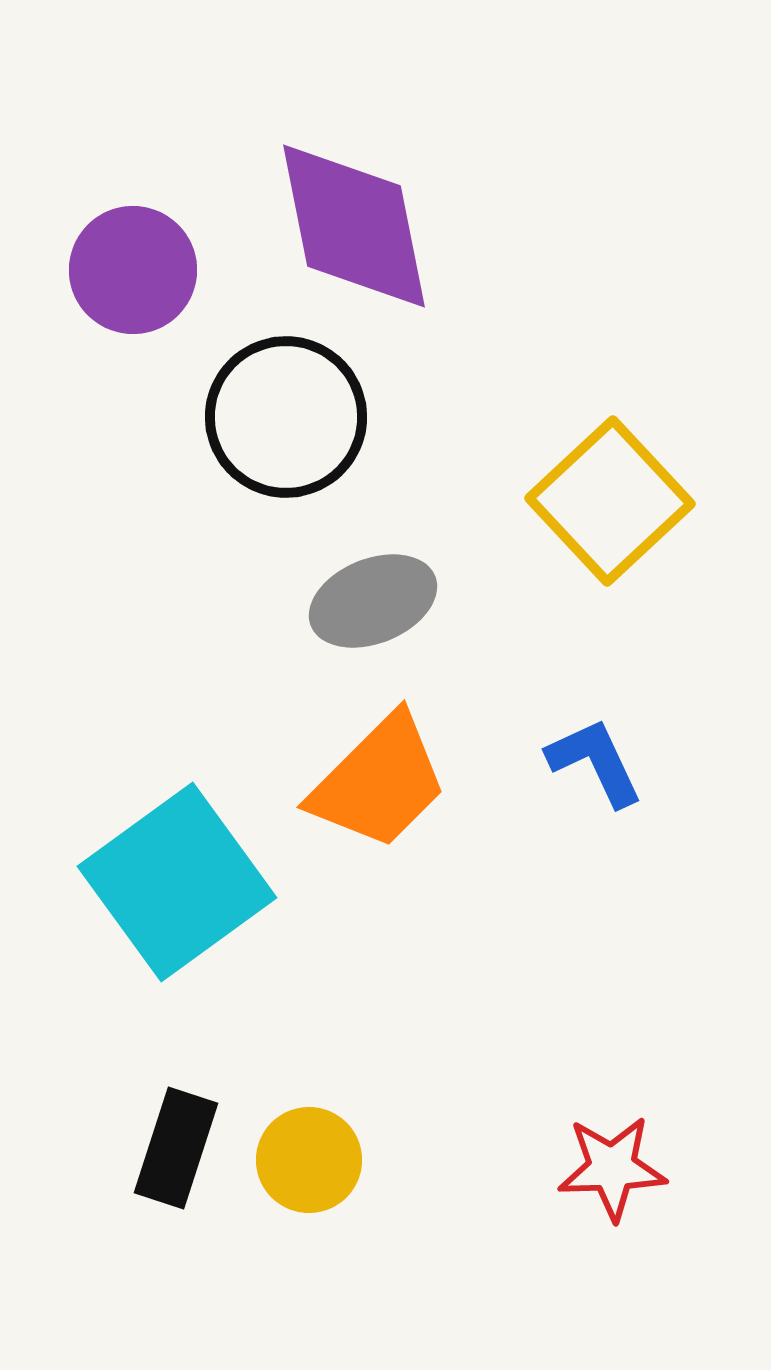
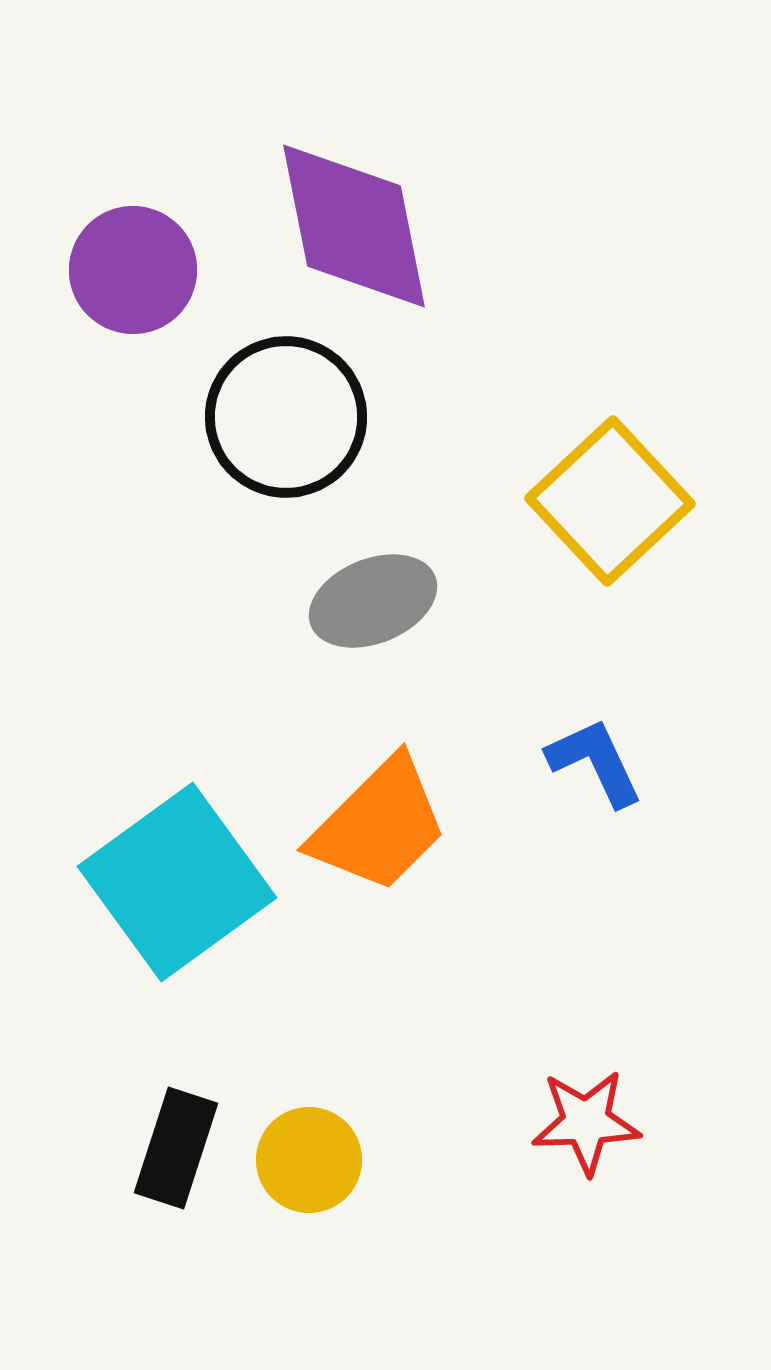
orange trapezoid: moved 43 px down
red star: moved 26 px left, 46 px up
